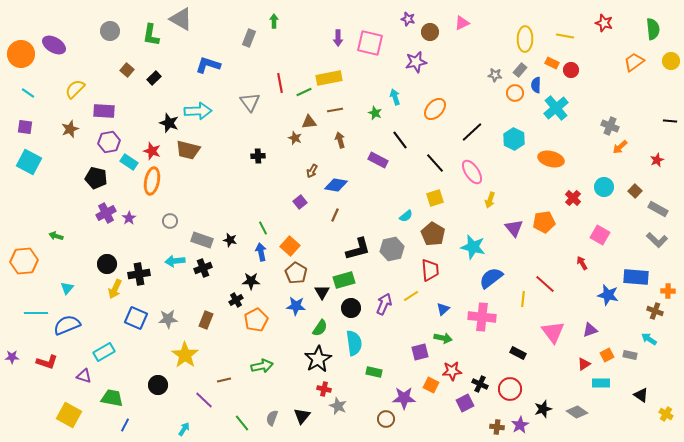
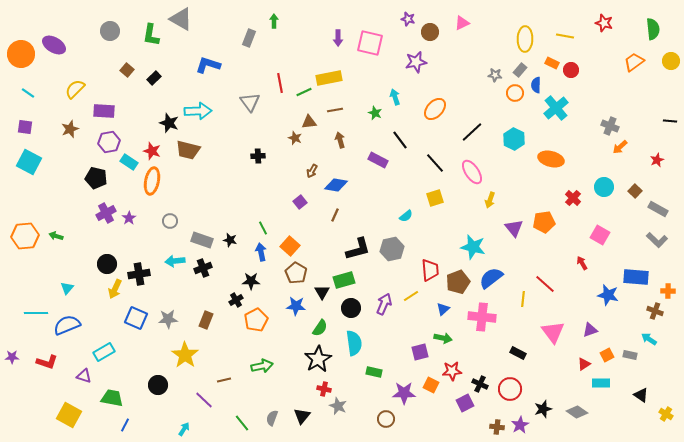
brown pentagon at (433, 234): moved 25 px right, 48 px down; rotated 20 degrees clockwise
orange hexagon at (24, 261): moved 1 px right, 25 px up
purple star at (404, 398): moved 5 px up
